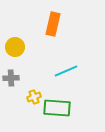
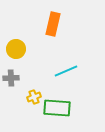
yellow circle: moved 1 px right, 2 px down
